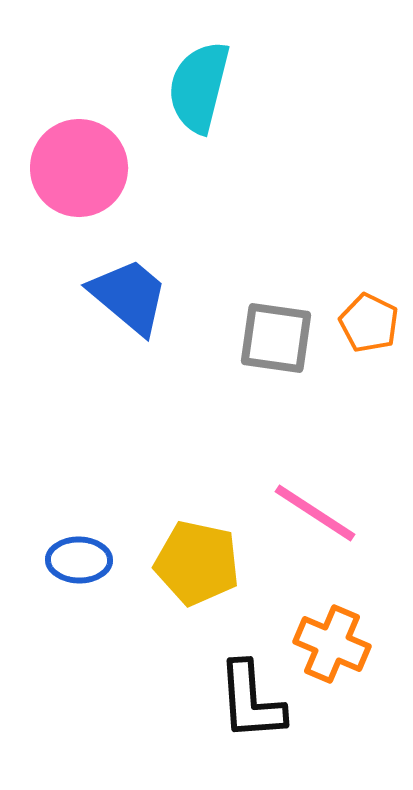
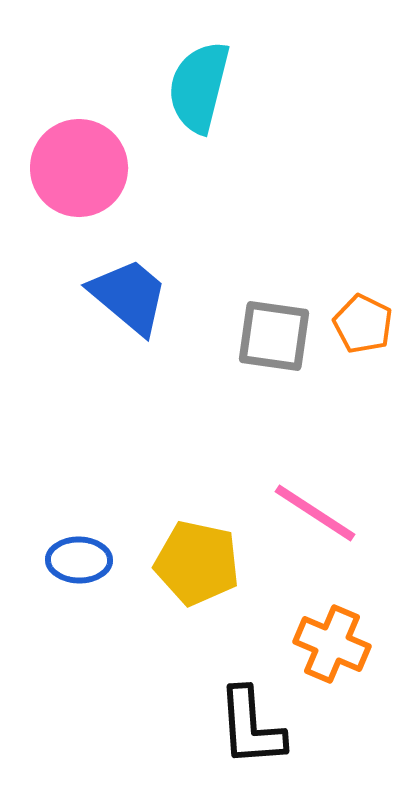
orange pentagon: moved 6 px left, 1 px down
gray square: moved 2 px left, 2 px up
black L-shape: moved 26 px down
